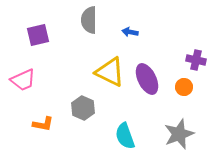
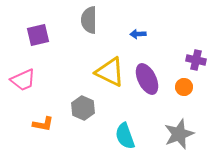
blue arrow: moved 8 px right, 2 px down; rotated 14 degrees counterclockwise
